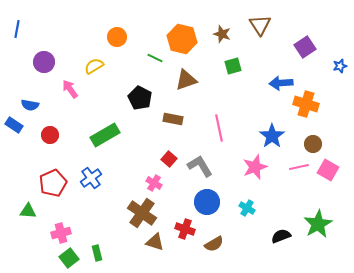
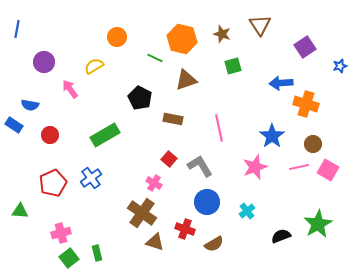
cyan cross at (247, 208): moved 3 px down; rotated 21 degrees clockwise
green triangle at (28, 211): moved 8 px left
